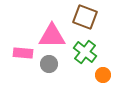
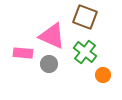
pink triangle: rotated 24 degrees clockwise
